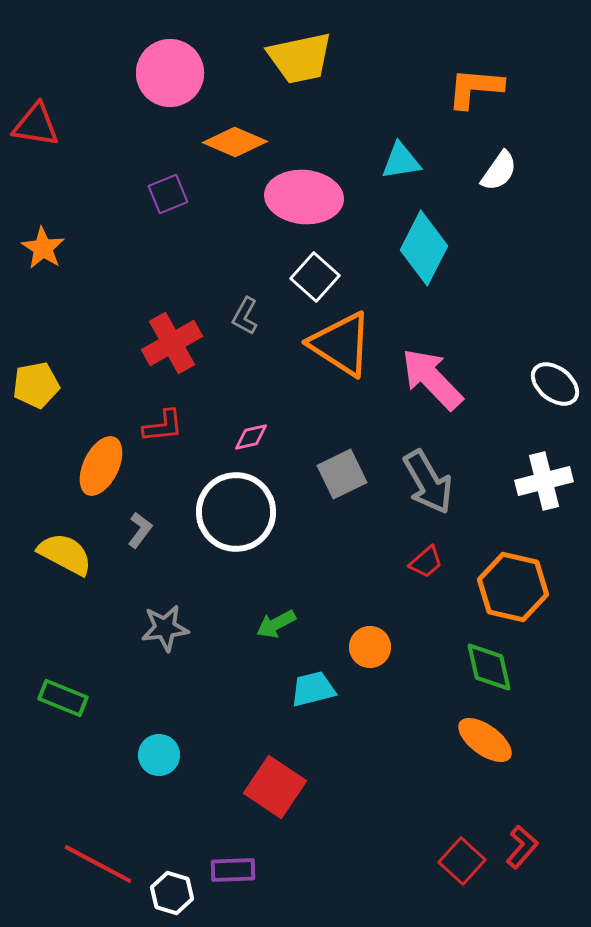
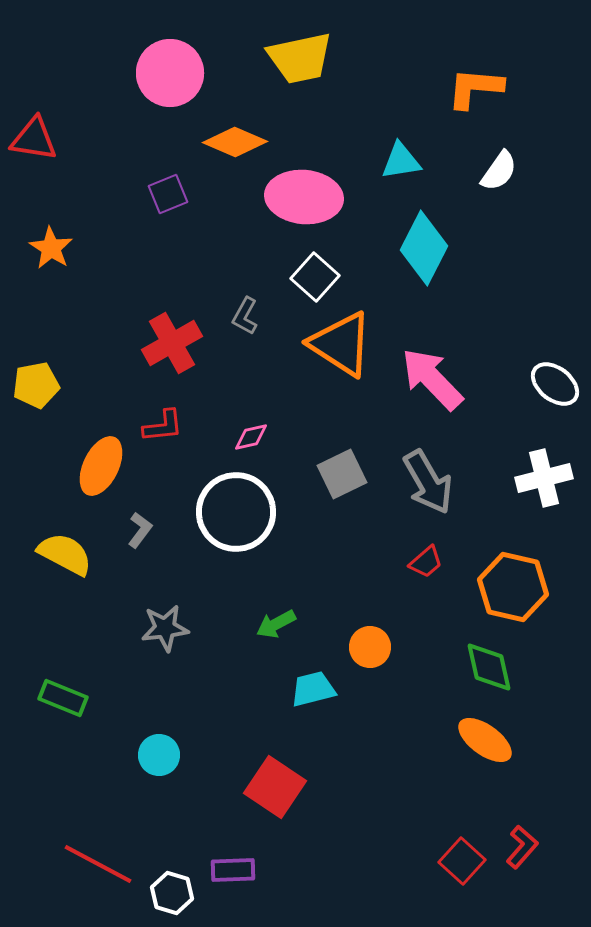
red triangle at (36, 125): moved 2 px left, 14 px down
orange star at (43, 248): moved 8 px right
white cross at (544, 481): moved 3 px up
